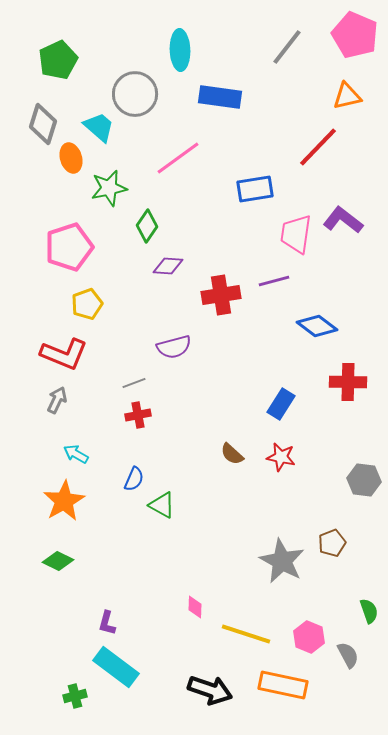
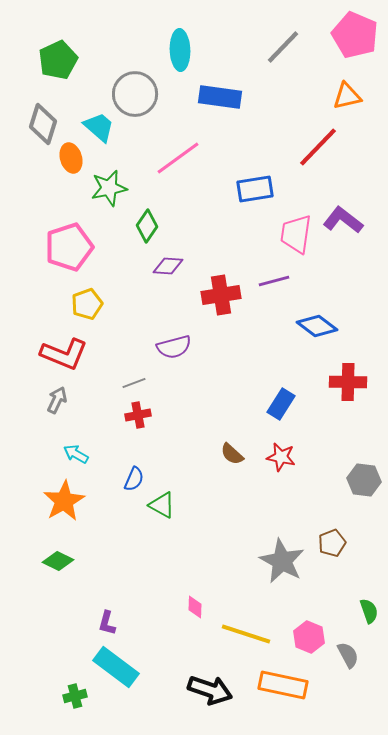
gray line at (287, 47): moved 4 px left; rotated 6 degrees clockwise
